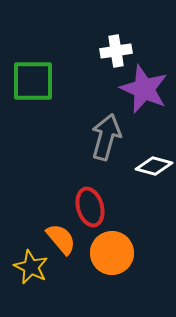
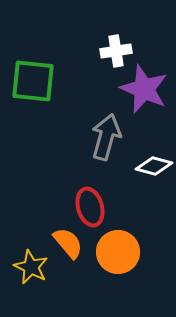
green square: rotated 6 degrees clockwise
orange semicircle: moved 7 px right, 4 px down
orange circle: moved 6 px right, 1 px up
